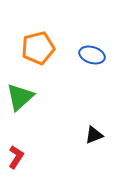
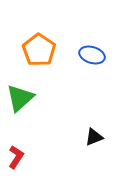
orange pentagon: moved 1 px right, 2 px down; rotated 24 degrees counterclockwise
green triangle: moved 1 px down
black triangle: moved 2 px down
